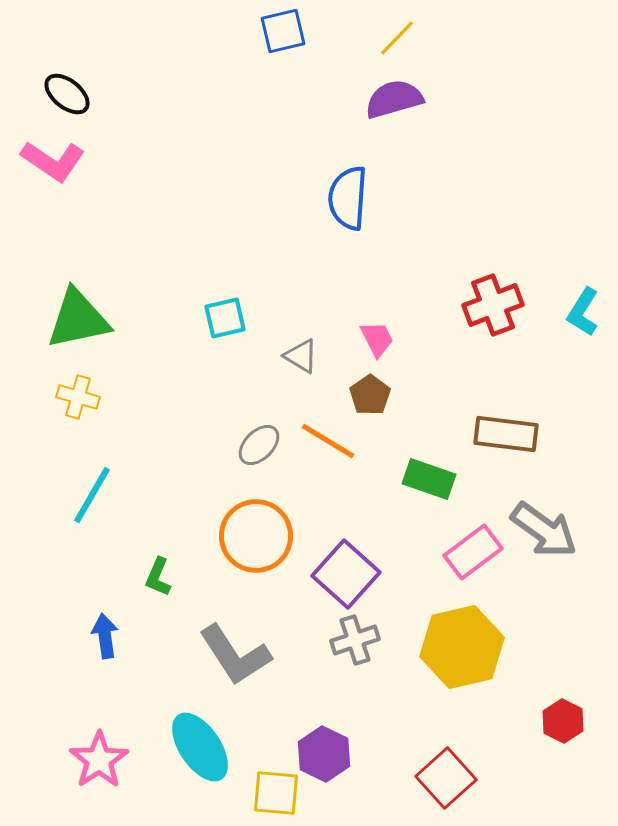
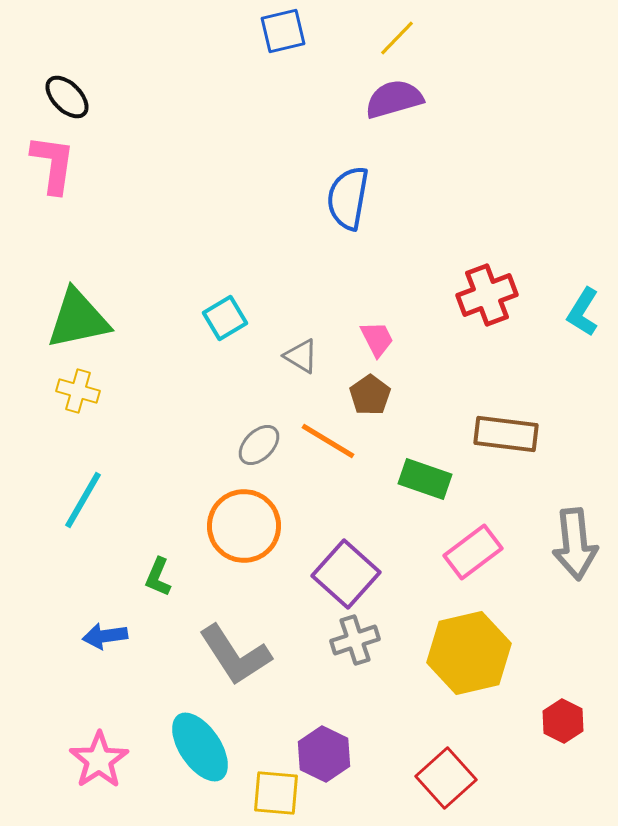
black ellipse: moved 3 px down; rotated 6 degrees clockwise
pink L-shape: moved 3 px down; rotated 116 degrees counterclockwise
blue semicircle: rotated 6 degrees clockwise
red cross: moved 6 px left, 10 px up
cyan square: rotated 18 degrees counterclockwise
yellow cross: moved 6 px up
green rectangle: moved 4 px left
cyan line: moved 9 px left, 5 px down
gray arrow: moved 31 px right, 14 px down; rotated 48 degrees clockwise
orange circle: moved 12 px left, 10 px up
blue arrow: rotated 90 degrees counterclockwise
yellow hexagon: moved 7 px right, 6 px down
